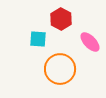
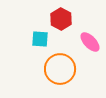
cyan square: moved 2 px right
